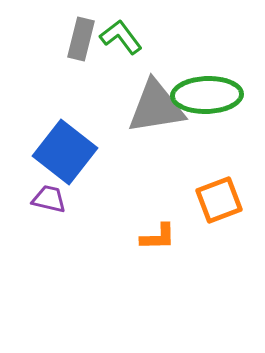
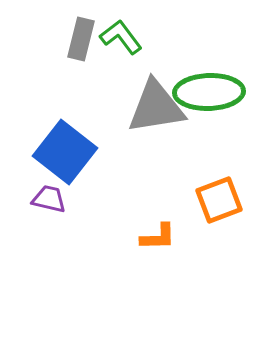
green ellipse: moved 2 px right, 3 px up
